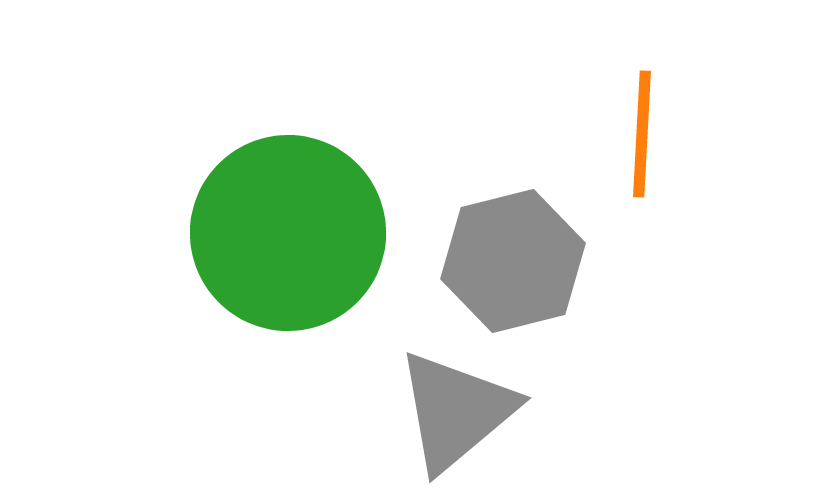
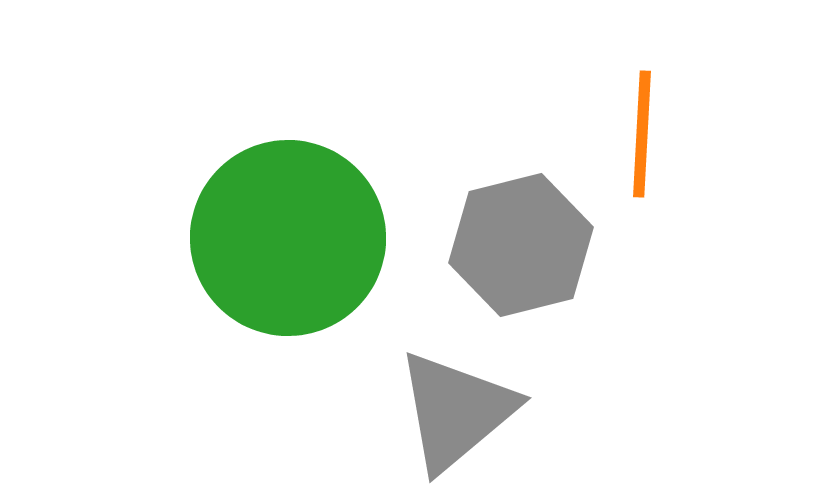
green circle: moved 5 px down
gray hexagon: moved 8 px right, 16 px up
